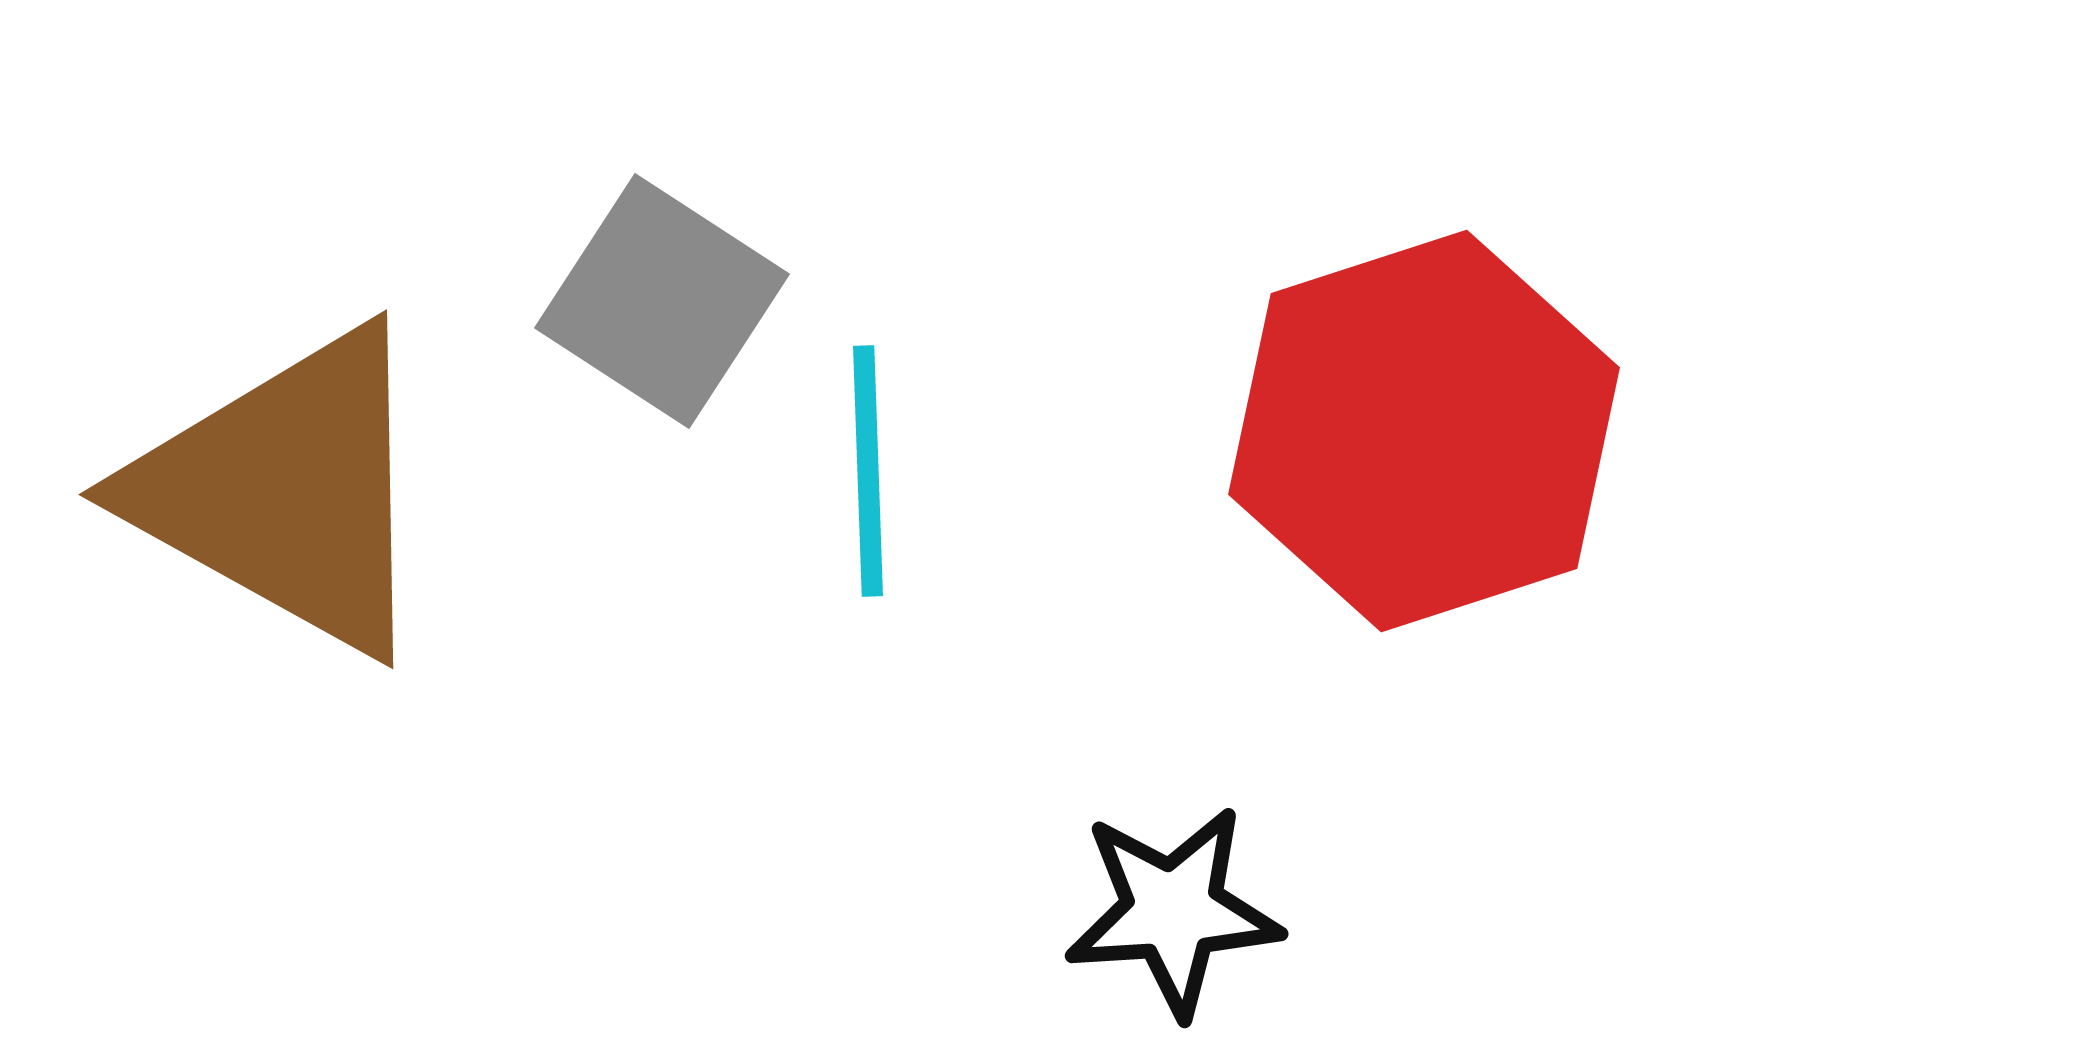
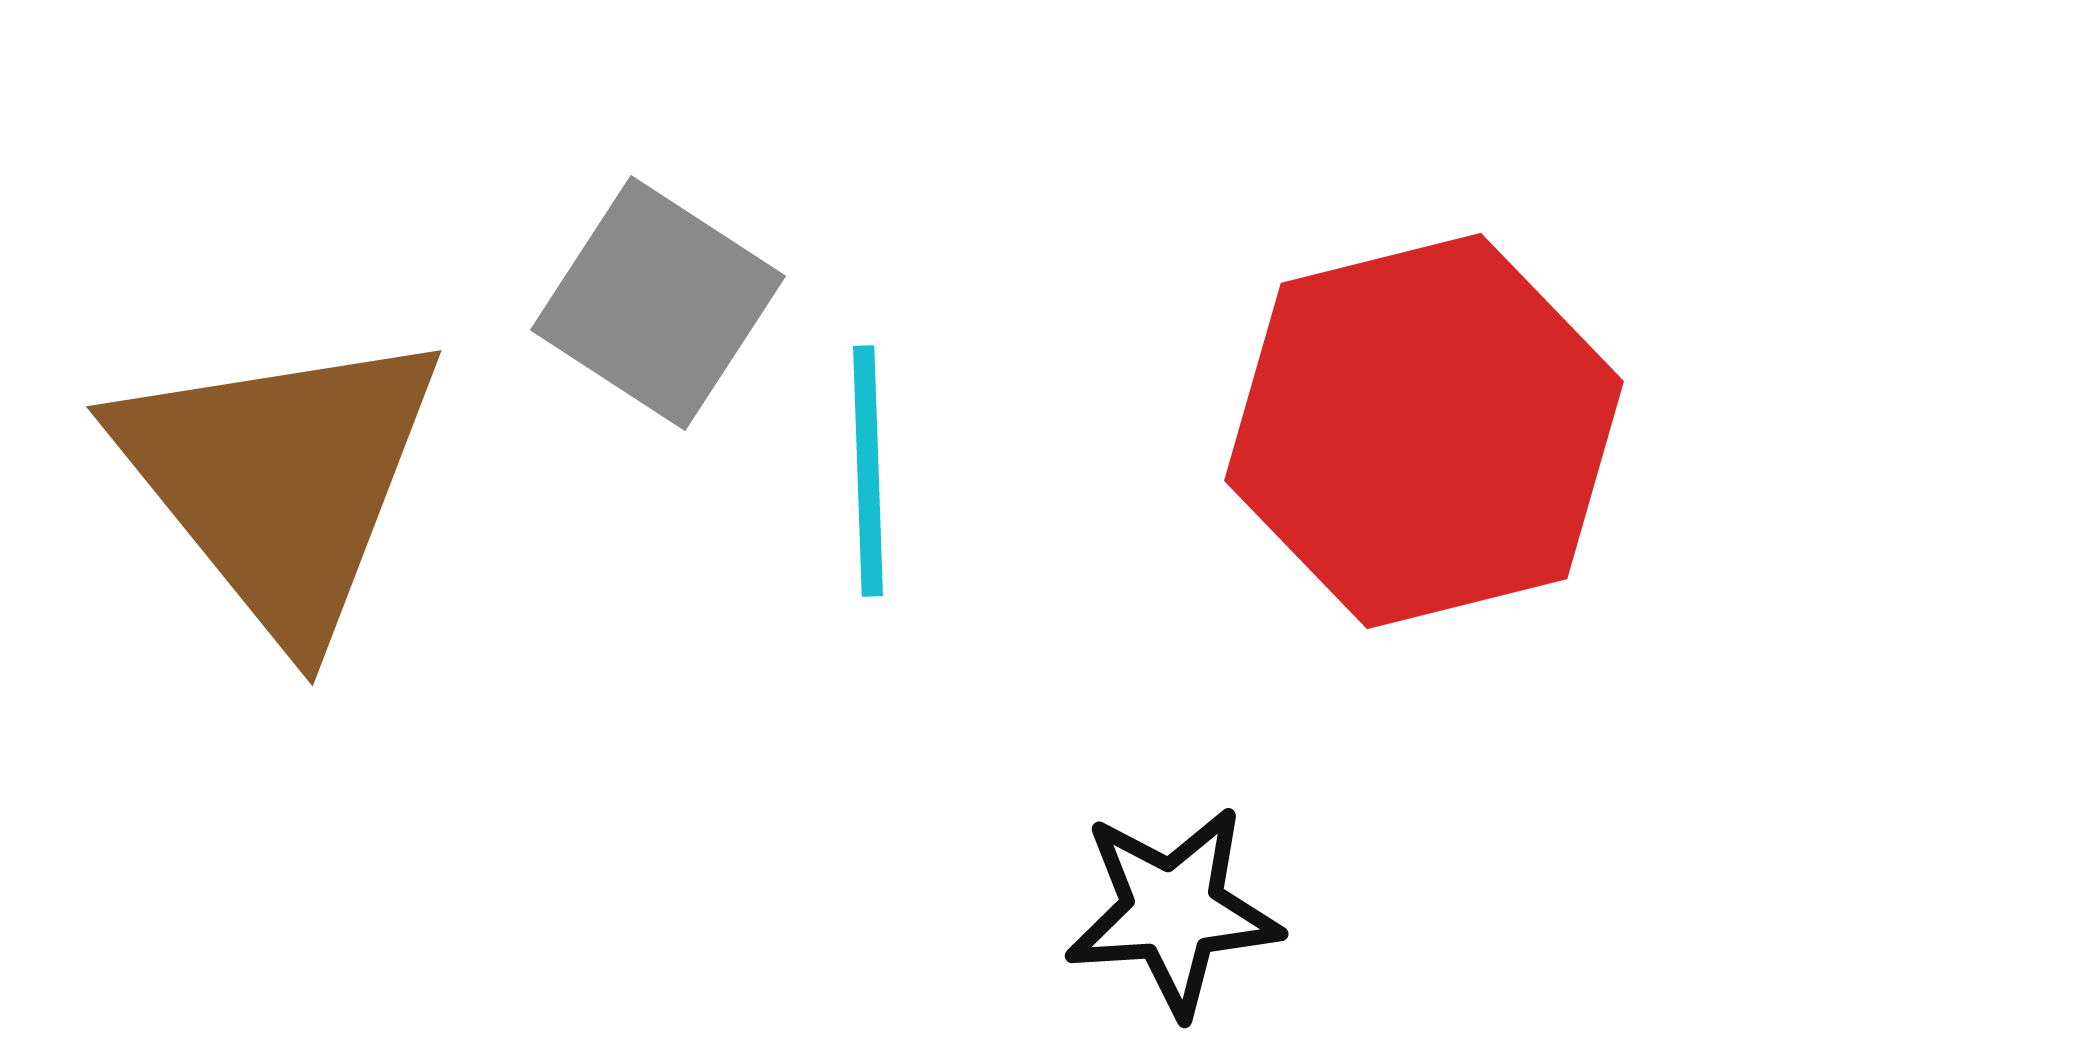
gray square: moved 4 px left, 2 px down
red hexagon: rotated 4 degrees clockwise
brown triangle: moved 6 px left, 10 px up; rotated 22 degrees clockwise
